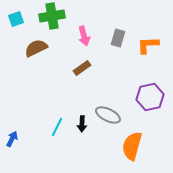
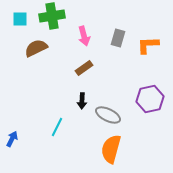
cyan square: moved 4 px right; rotated 21 degrees clockwise
brown rectangle: moved 2 px right
purple hexagon: moved 2 px down
black arrow: moved 23 px up
orange semicircle: moved 21 px left, 3 px down
